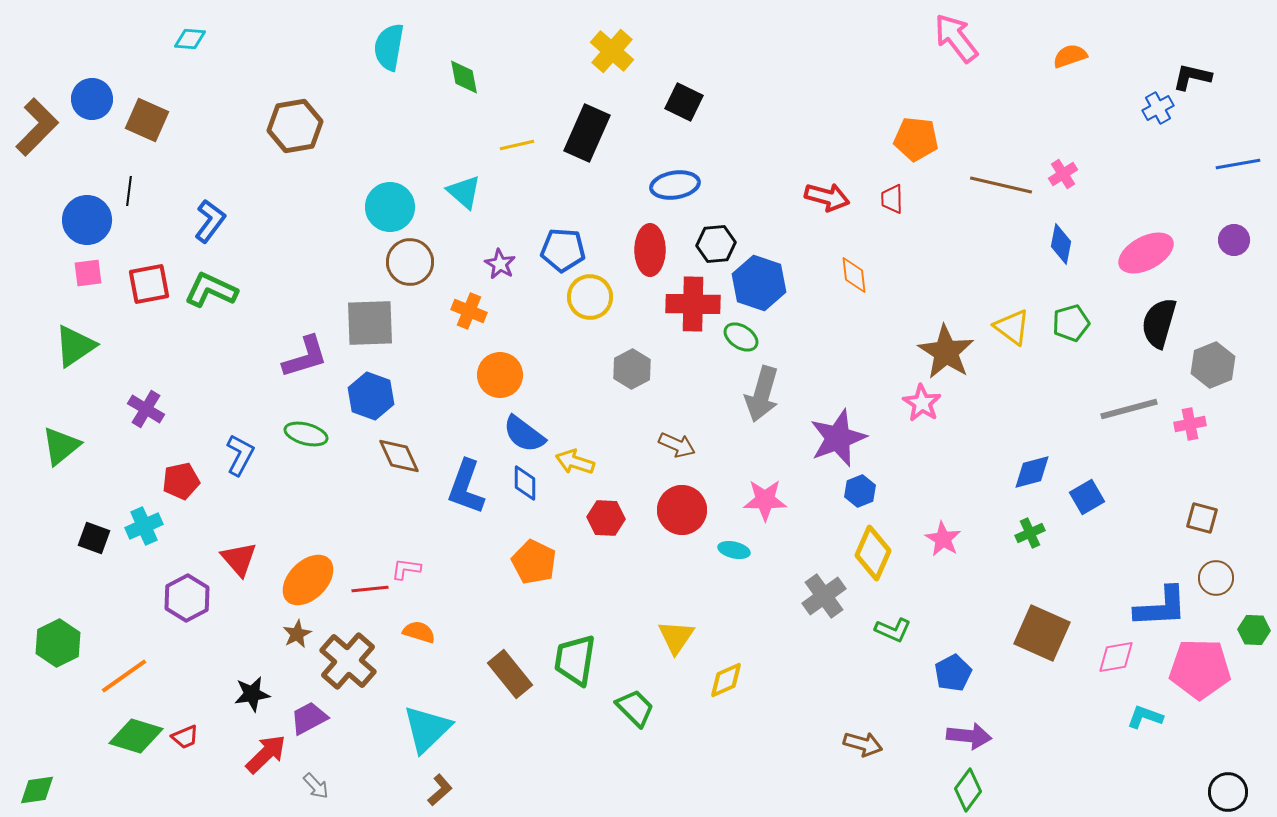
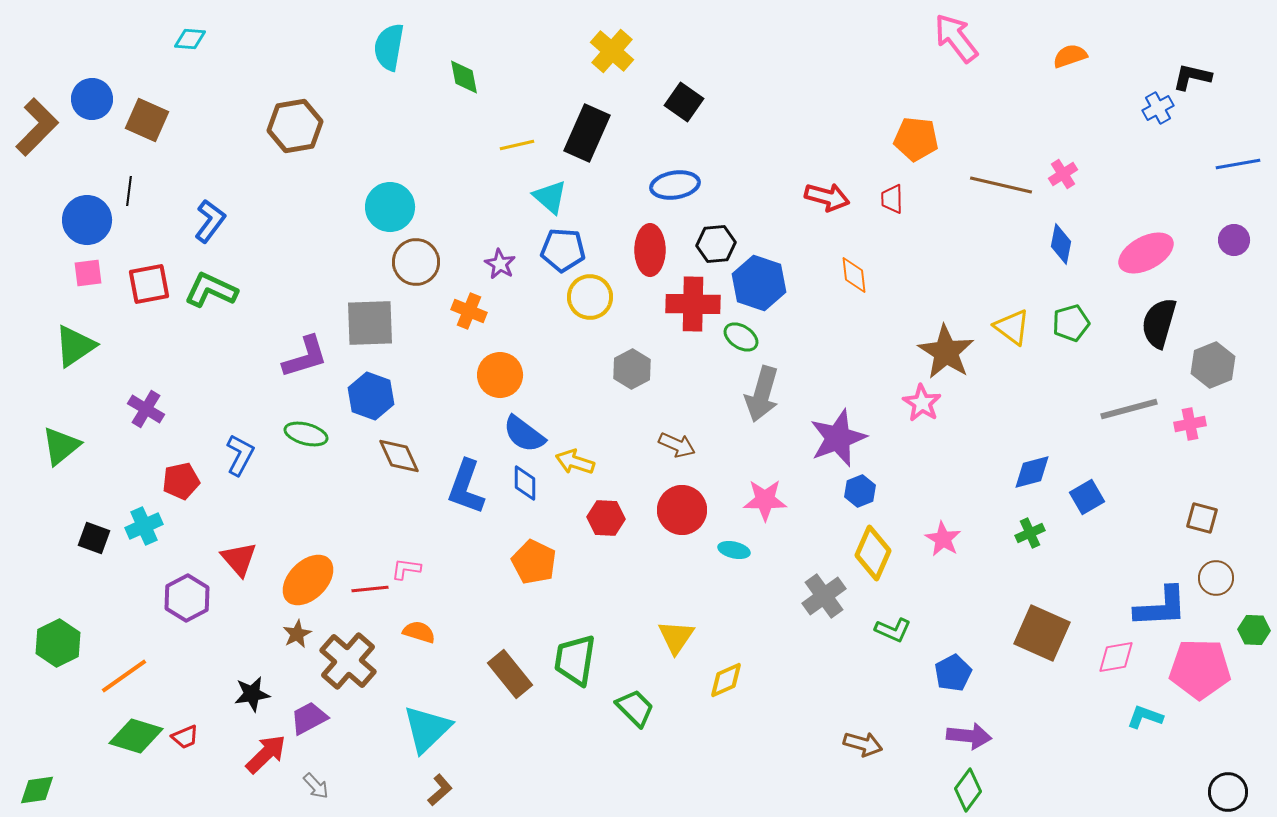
black square at (684, 102): rotated 9 degrees clockwise
cyan triangle at (464, 192): moved 86 px right, 5 px down
brown circle at (410, 262): moved 6 px right
